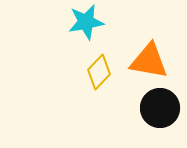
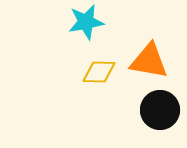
yellow diamond: rotated 48 degrees clockwise
black circle: moved 2 px down
